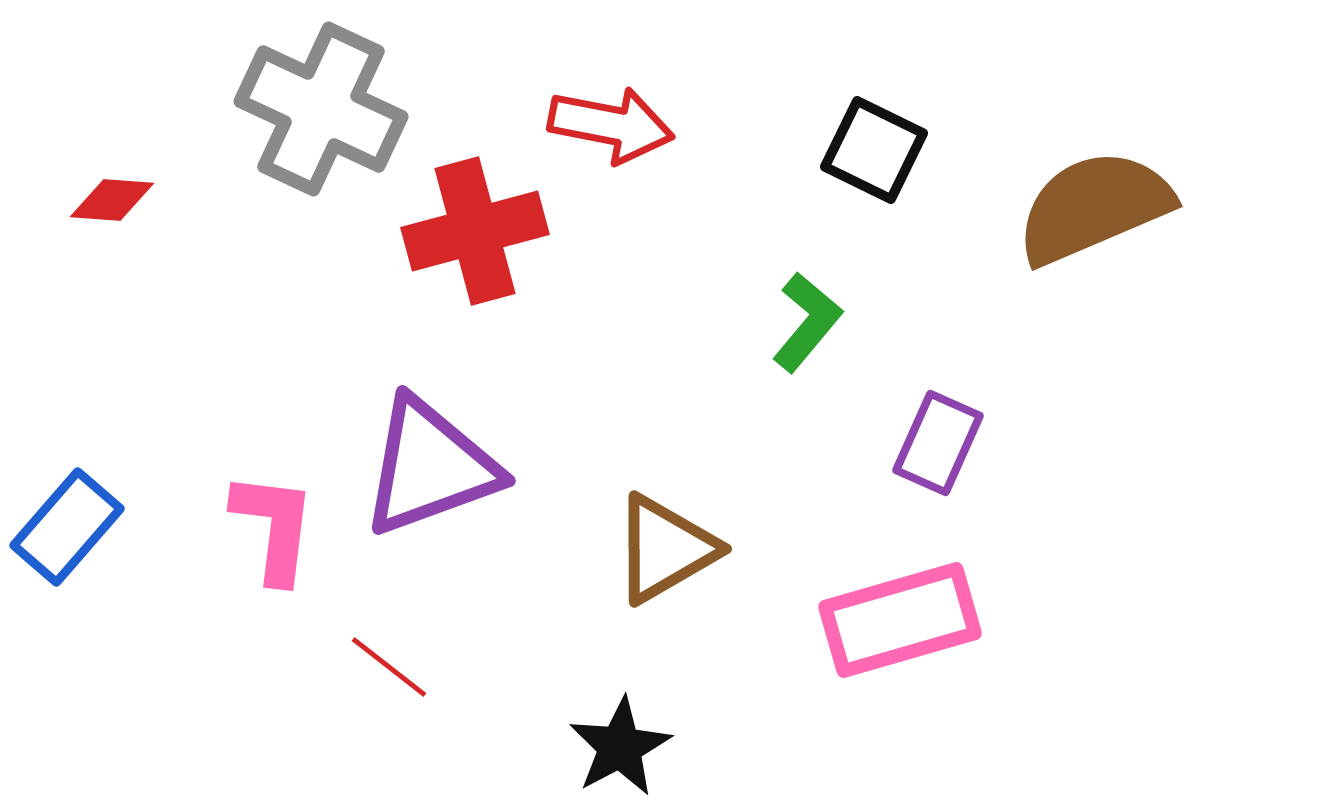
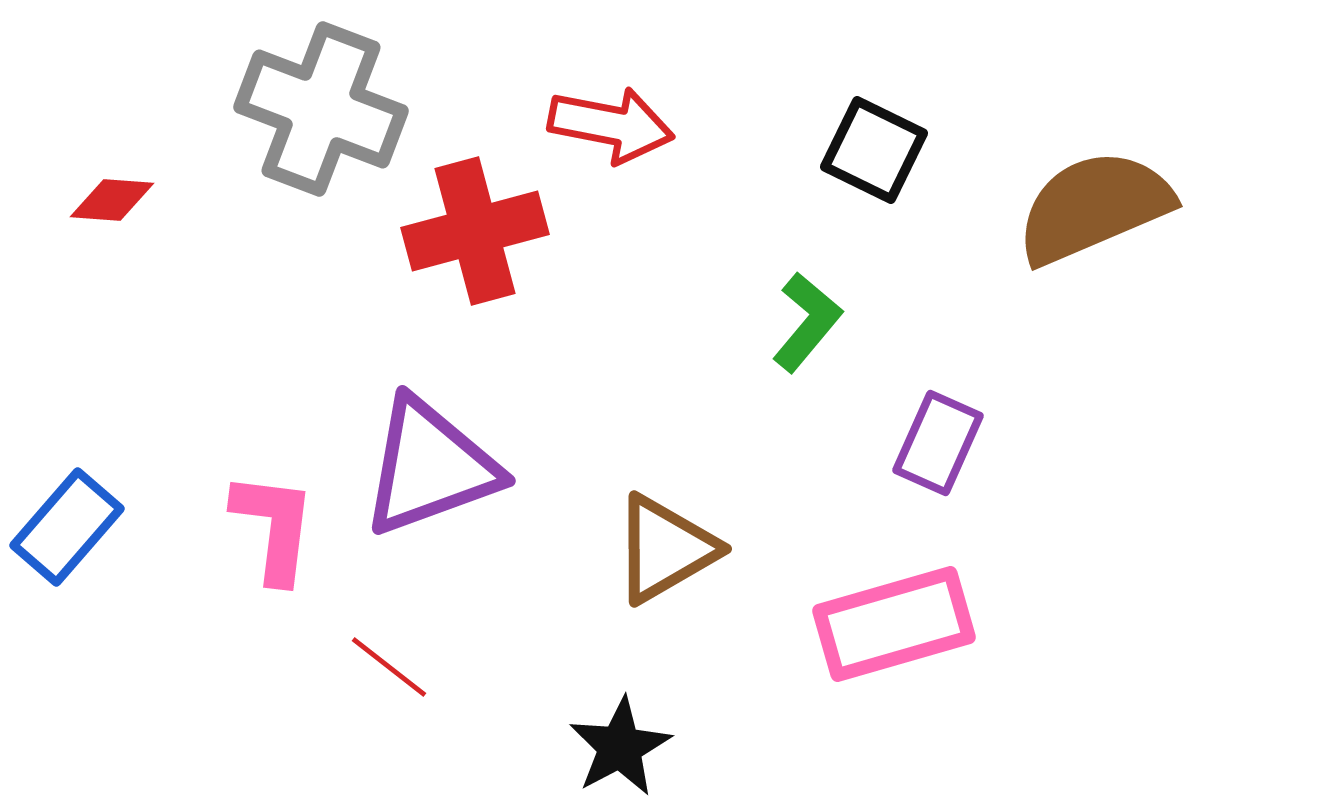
gray cross: rotated 4 degrees counterclockwise
pink rectangle: moved 6 px left, 4 px down
